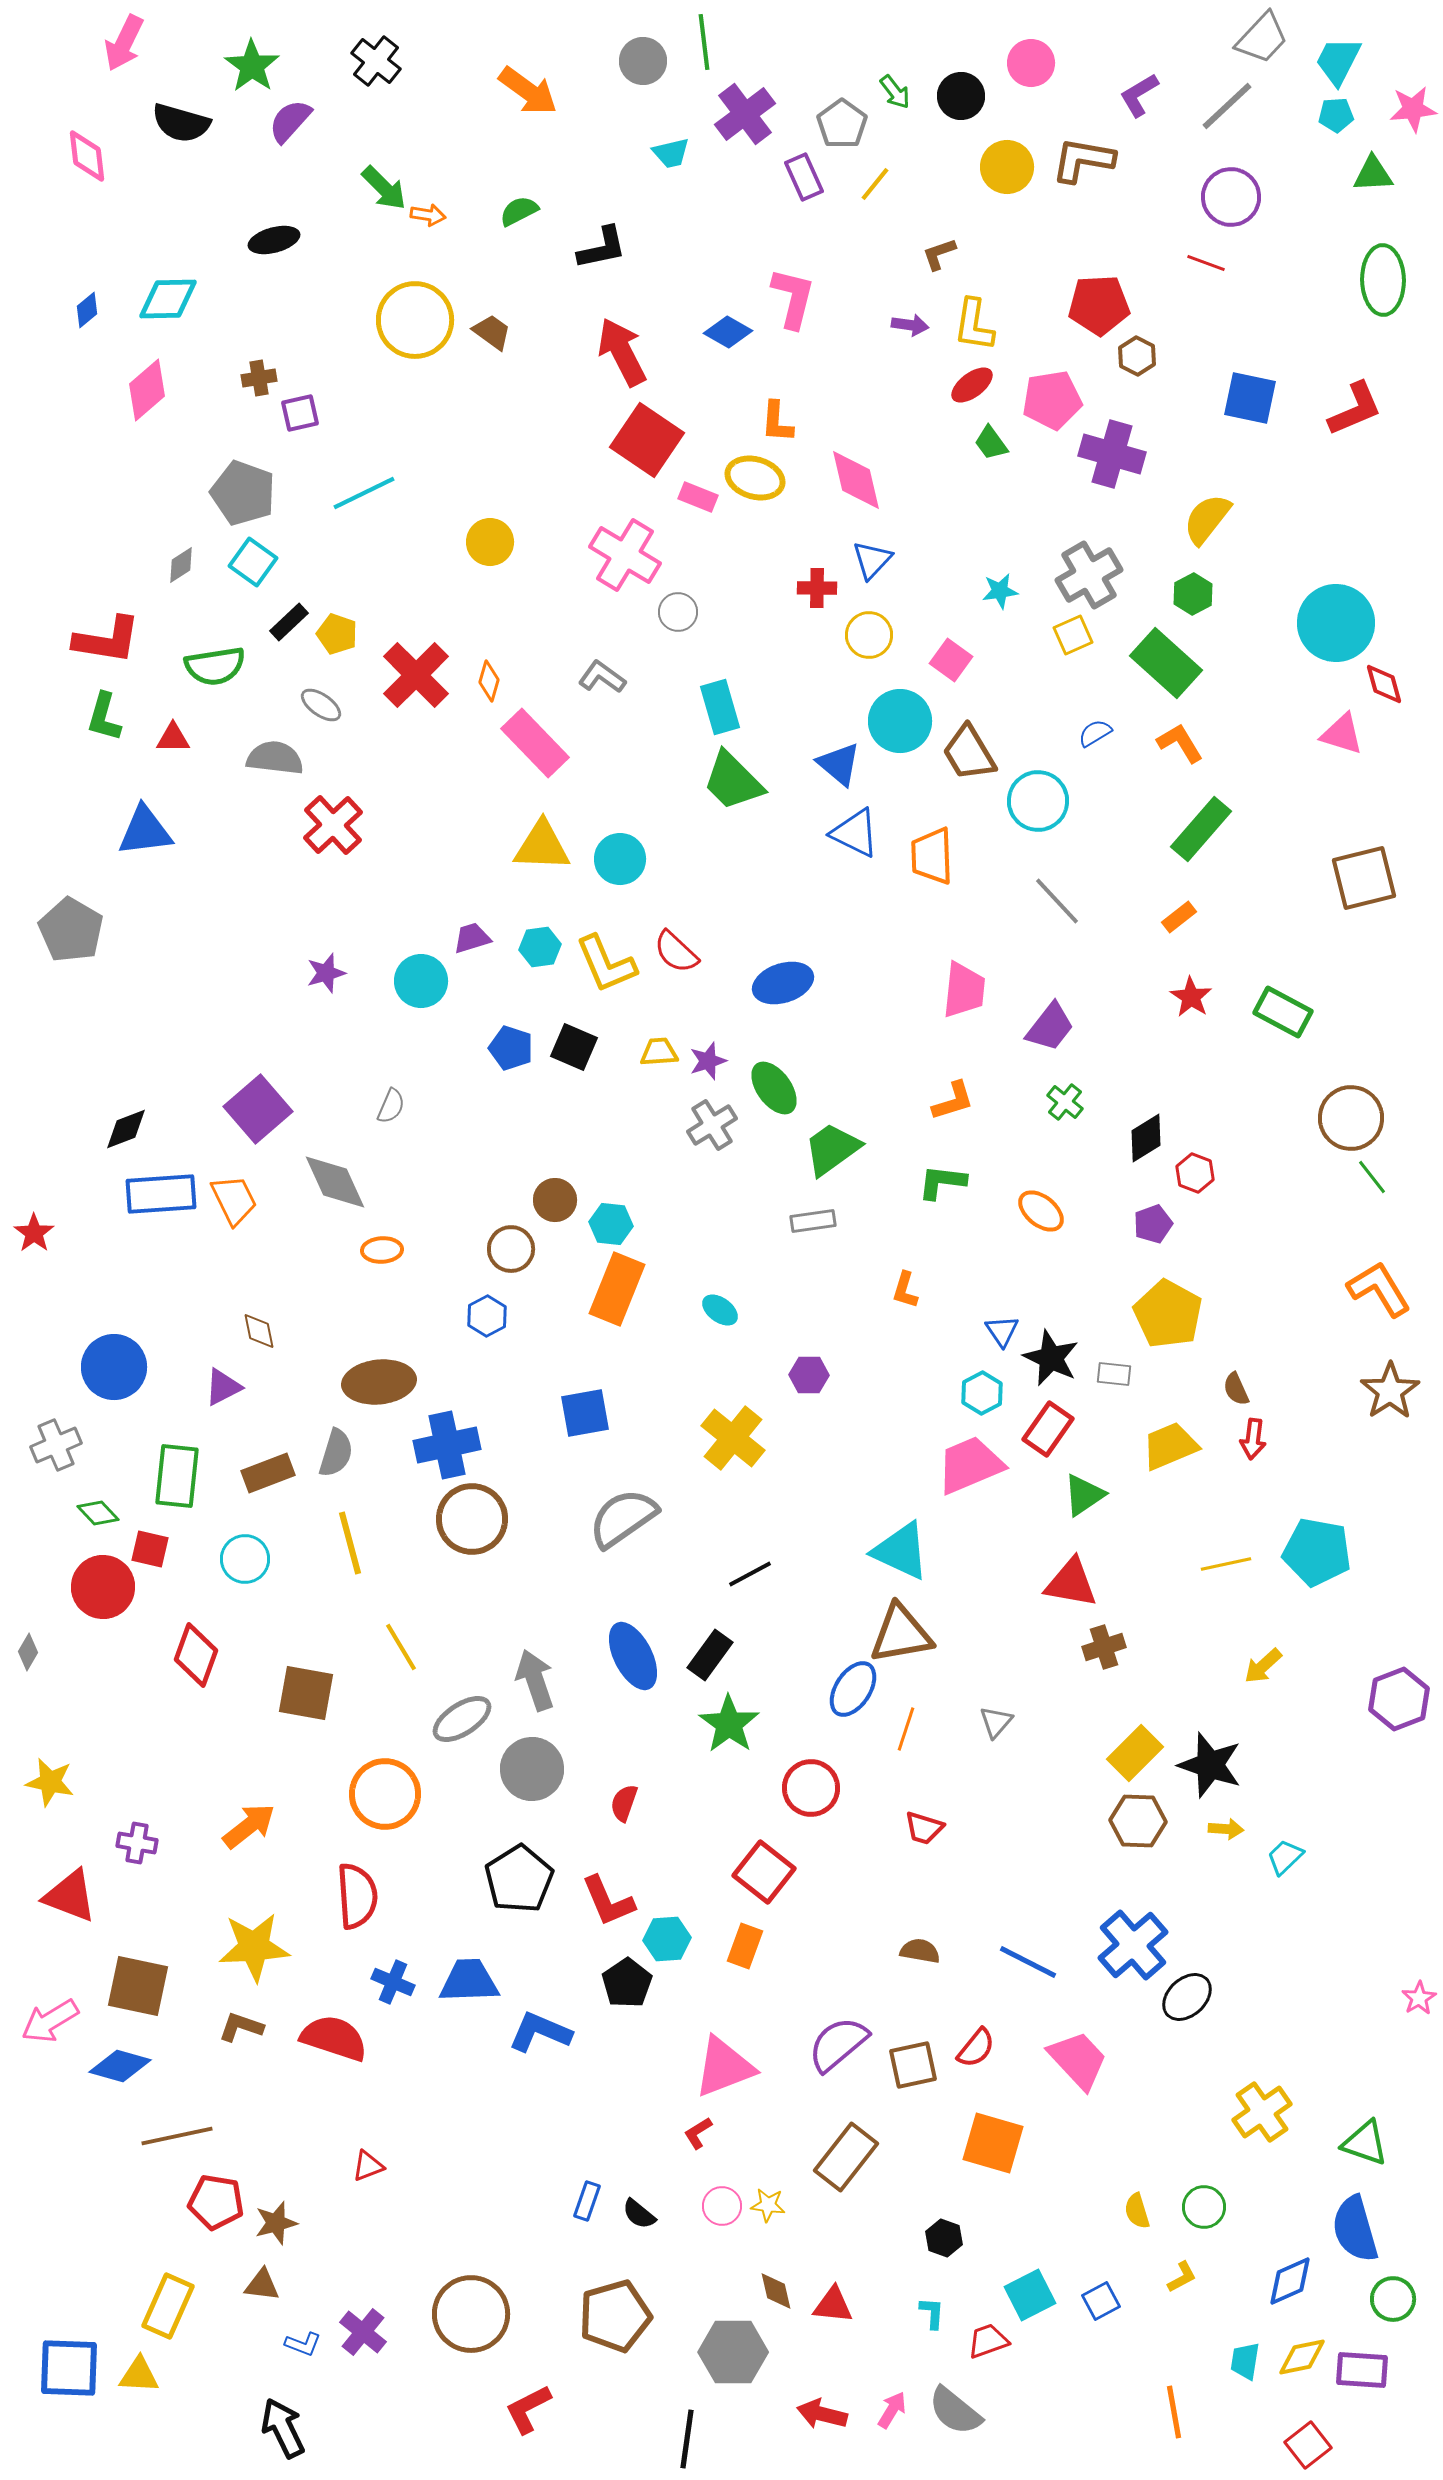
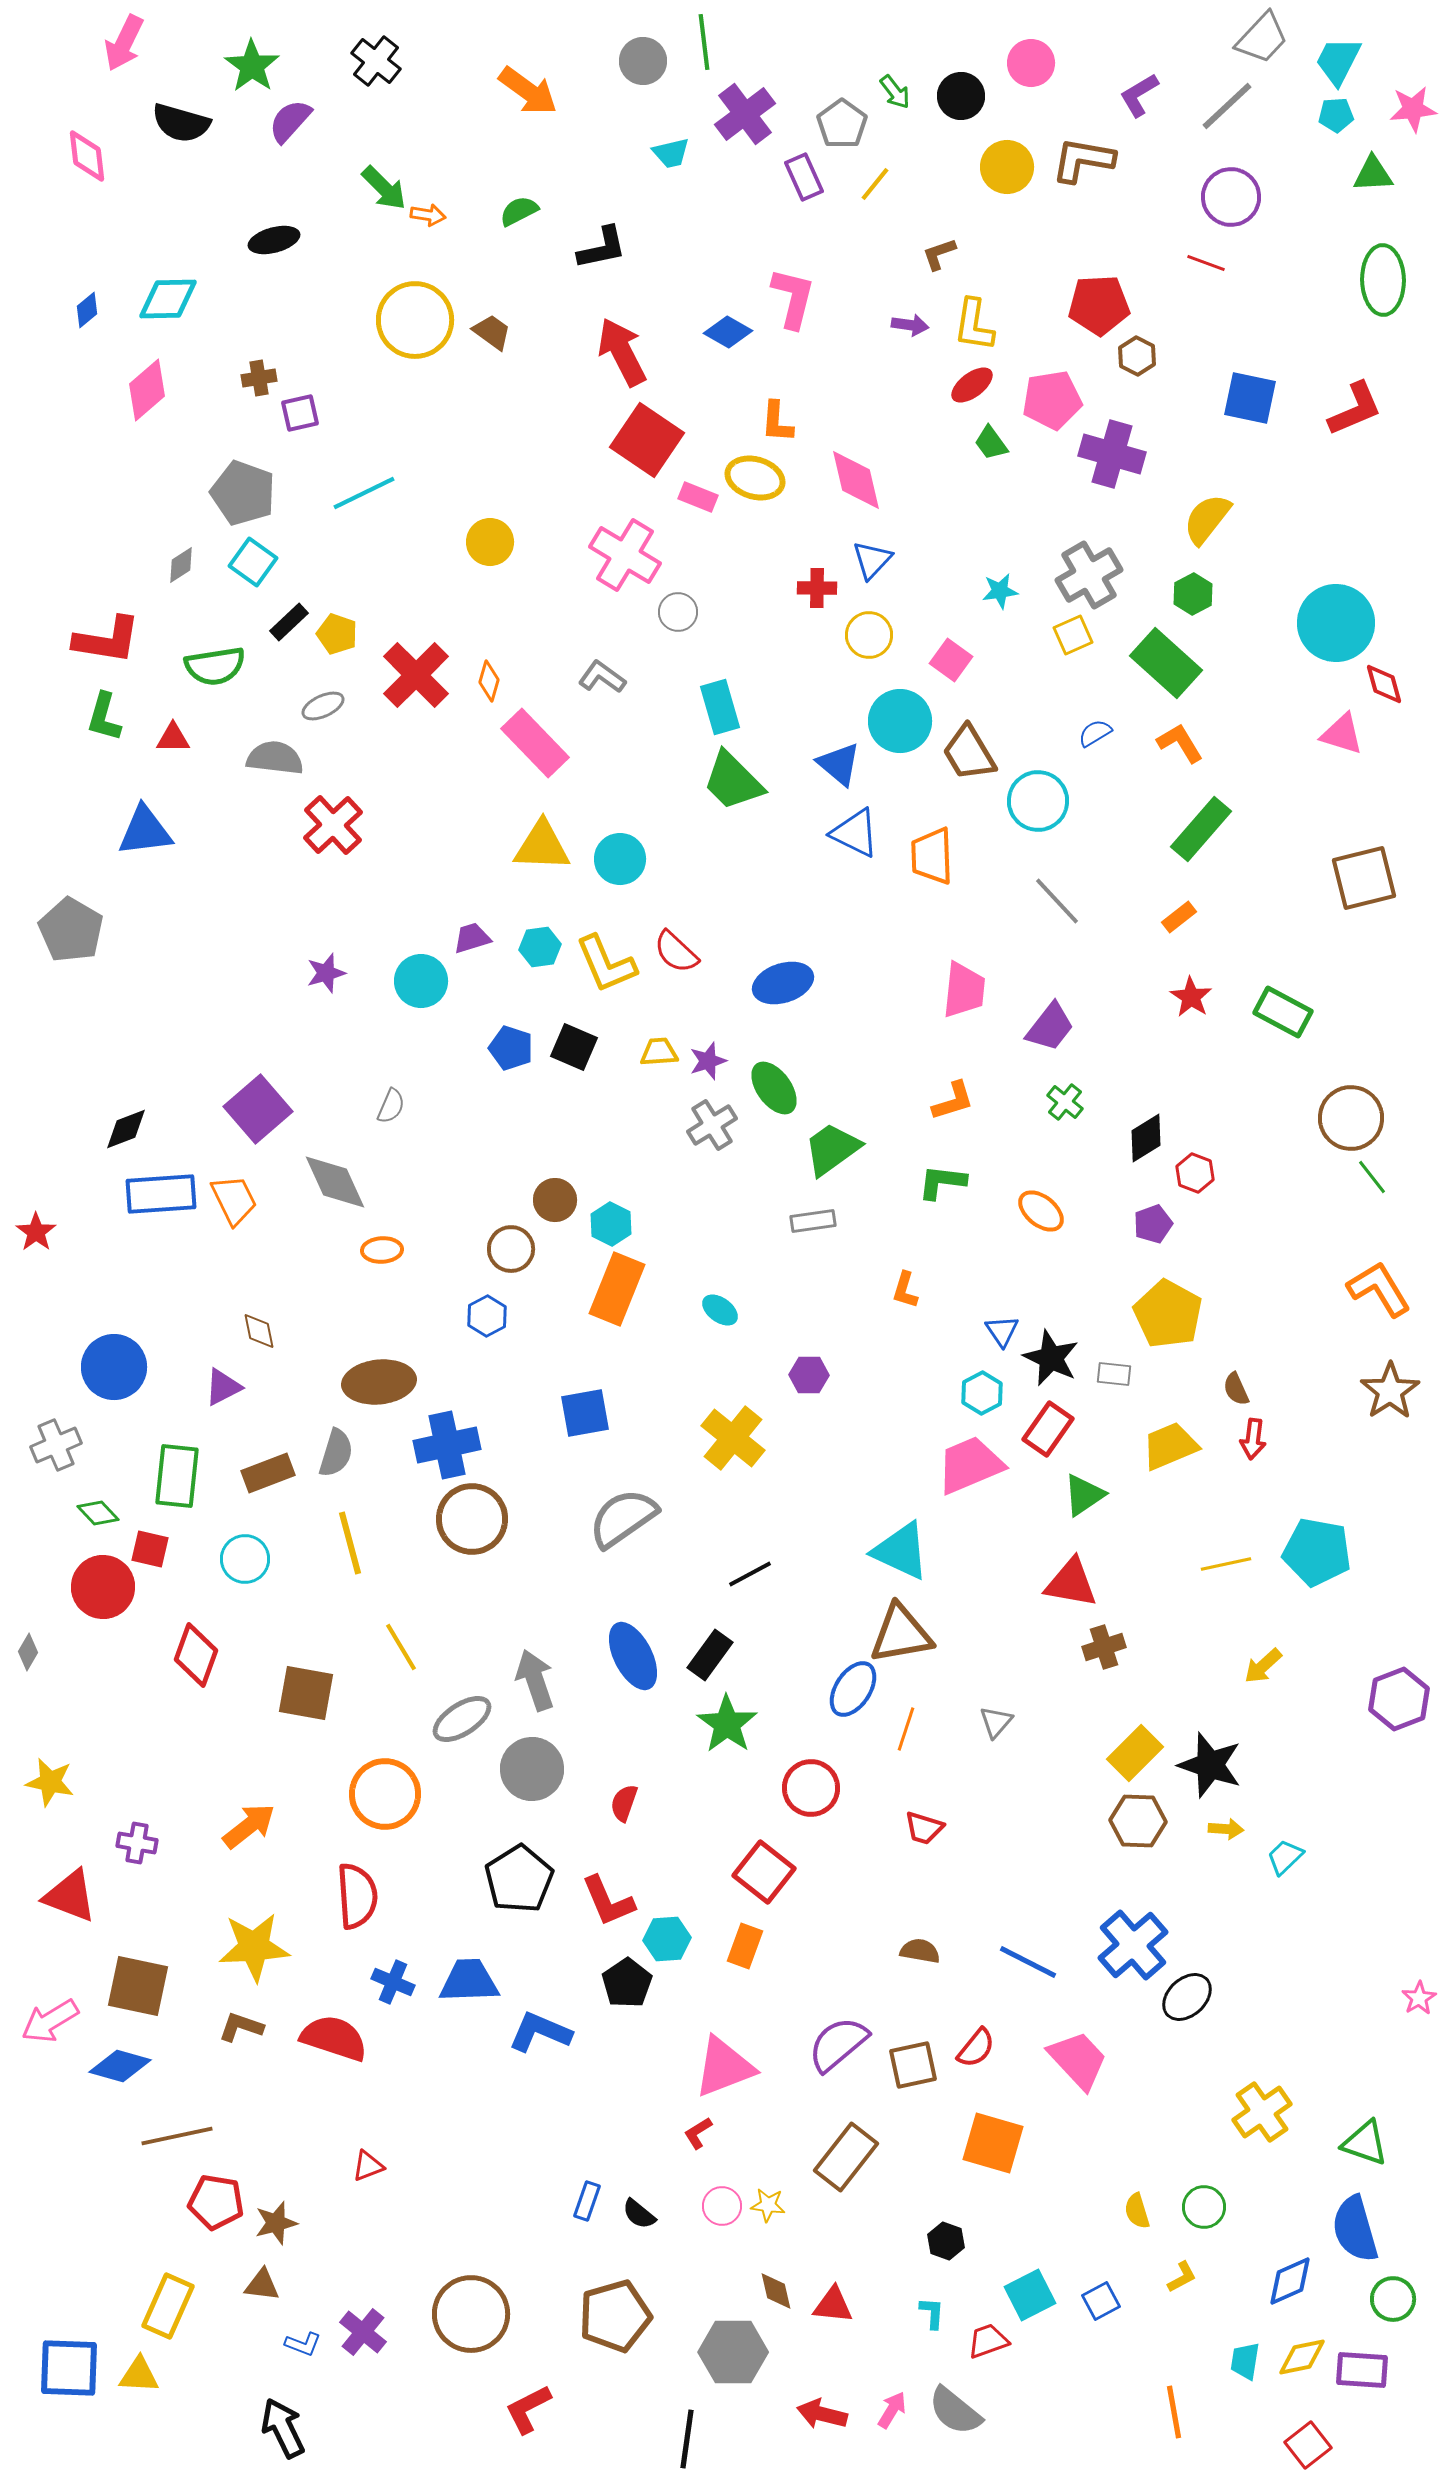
gray ellipse at (321, 705): moved 2 px right, 1 px down; rotated 60 degrees counterclockwise
cyan hexagon at (611, 1224): rotated 21 degrees clockwise
red star at (34, 1233): moved 2 px right, 1 px up
green star at (729, 1724): moved 2 px left
black hexagon at (944, 2238): moved 2 px right, 3 px down
